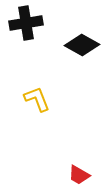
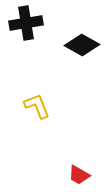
yellow L-shape: moved 7 px down
